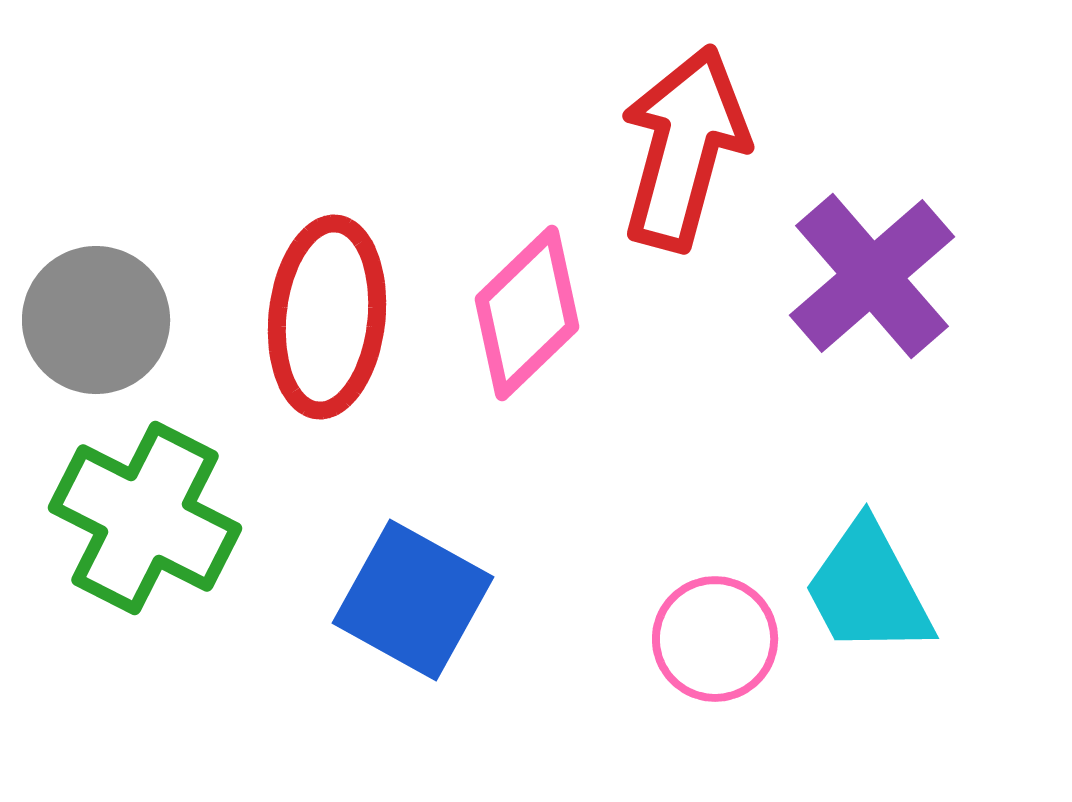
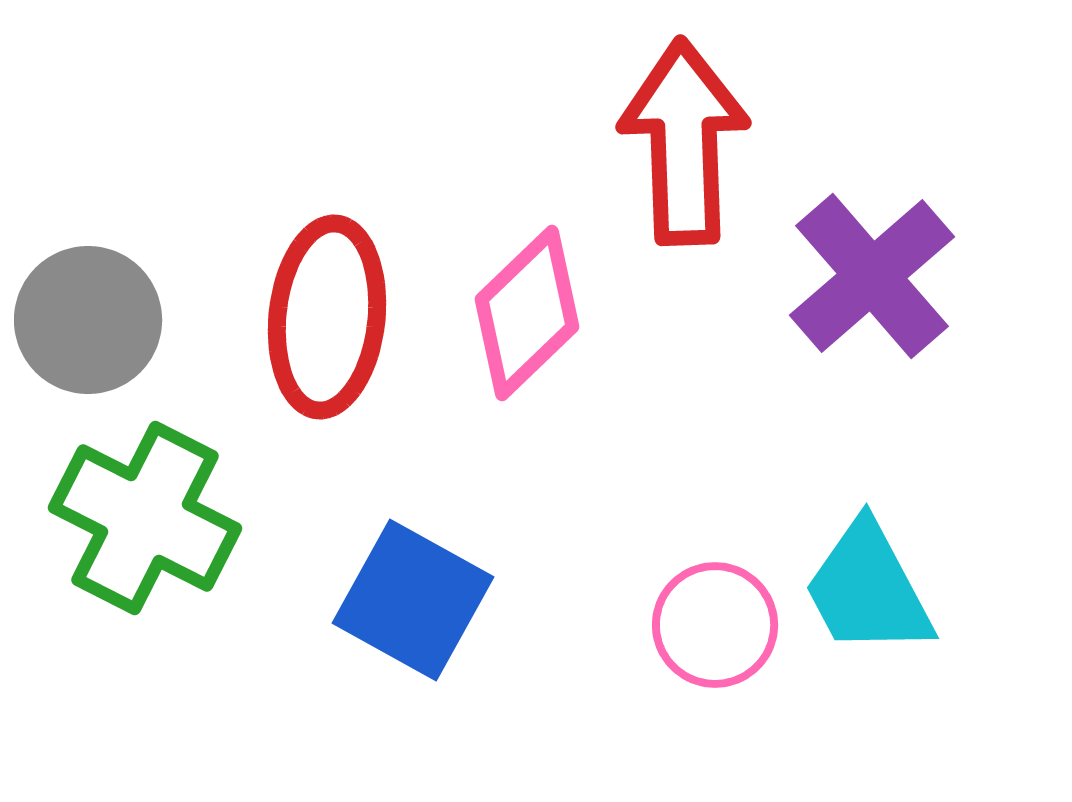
red arrow: moved 6 px up; rotated 17 degrees counterclockwise
gray circle: moved 8 px left
pink circle: moved 14 px up
